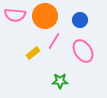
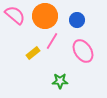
pink semicircle: rotated 145 degrees counterclockwise
blue circle: moved 3 px left
pink line: moved 2 px left
